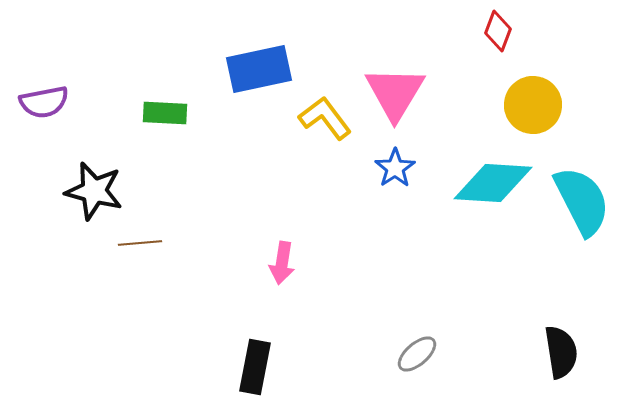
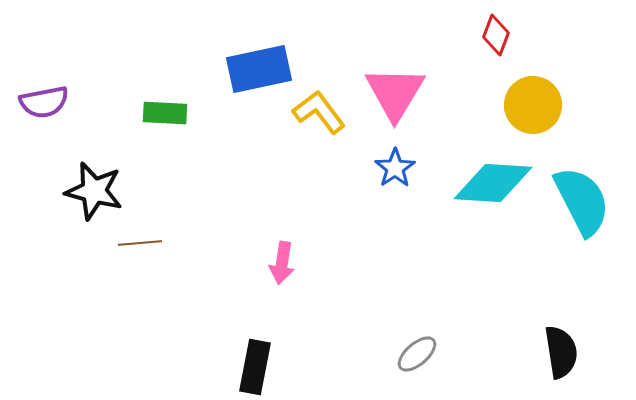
red diamond: moved 2 px left, 4 px down
yellow L-shape: moved 6 px left, 6 px up
